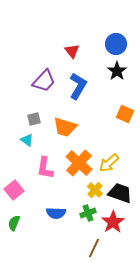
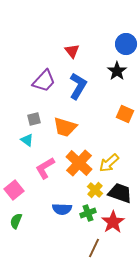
blue circle: moved 10 px right
pink L-shape: rotated 50 degrees clockwise
blue semicircle: moved 6 px right, 4 px up
green semicircle: moved 2 px right, 2 px up
